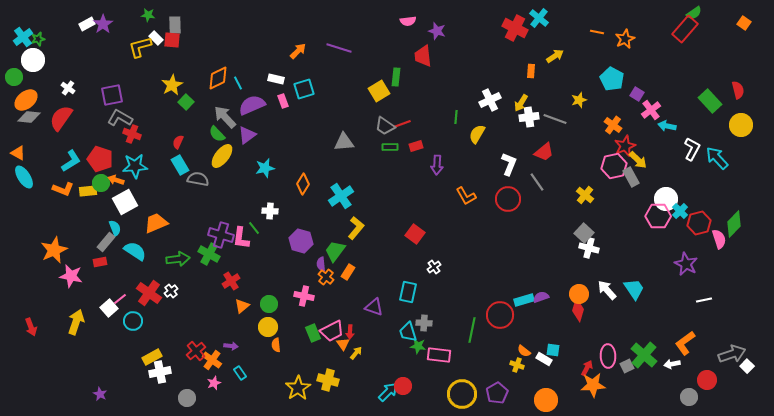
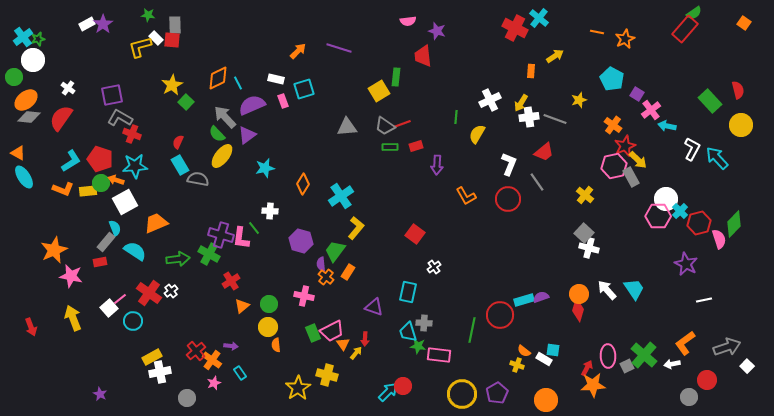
gray triangle at (344, 142): moved 3 px right, 15 px up
yellow arrow at (76, 322): moved 3 px left, 4 px up; rotated 40 degrees counterclockwise
red arrow at (350, 332): moved 15 px right, 7 px down
gray arrow at (732, 354): moved 5 px left, 7 px up
yellow cross at (328, 380): moved 1 px left, 5 px up
